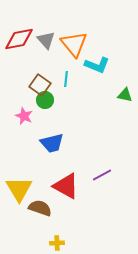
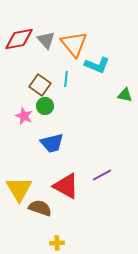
green circle: moved 6 px down
